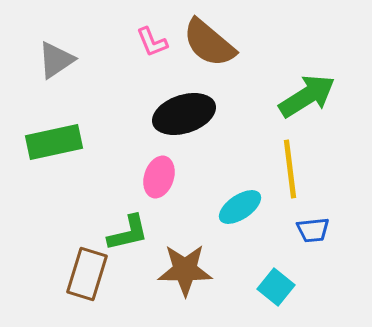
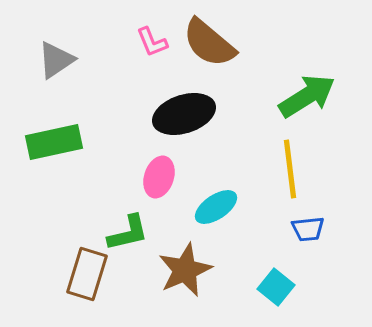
cyan ellipse: moved 24 px left
blue trapezoid: moved 5 px left, 1 px up
brown star: rotated 24 degrees counterclockwise
